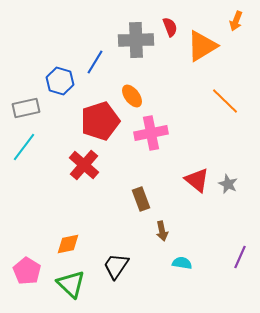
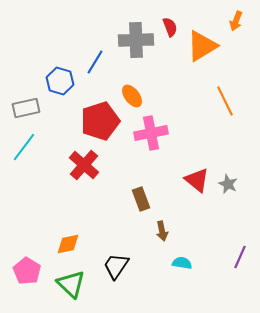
orange line: rotated 20 degrees clockwise
